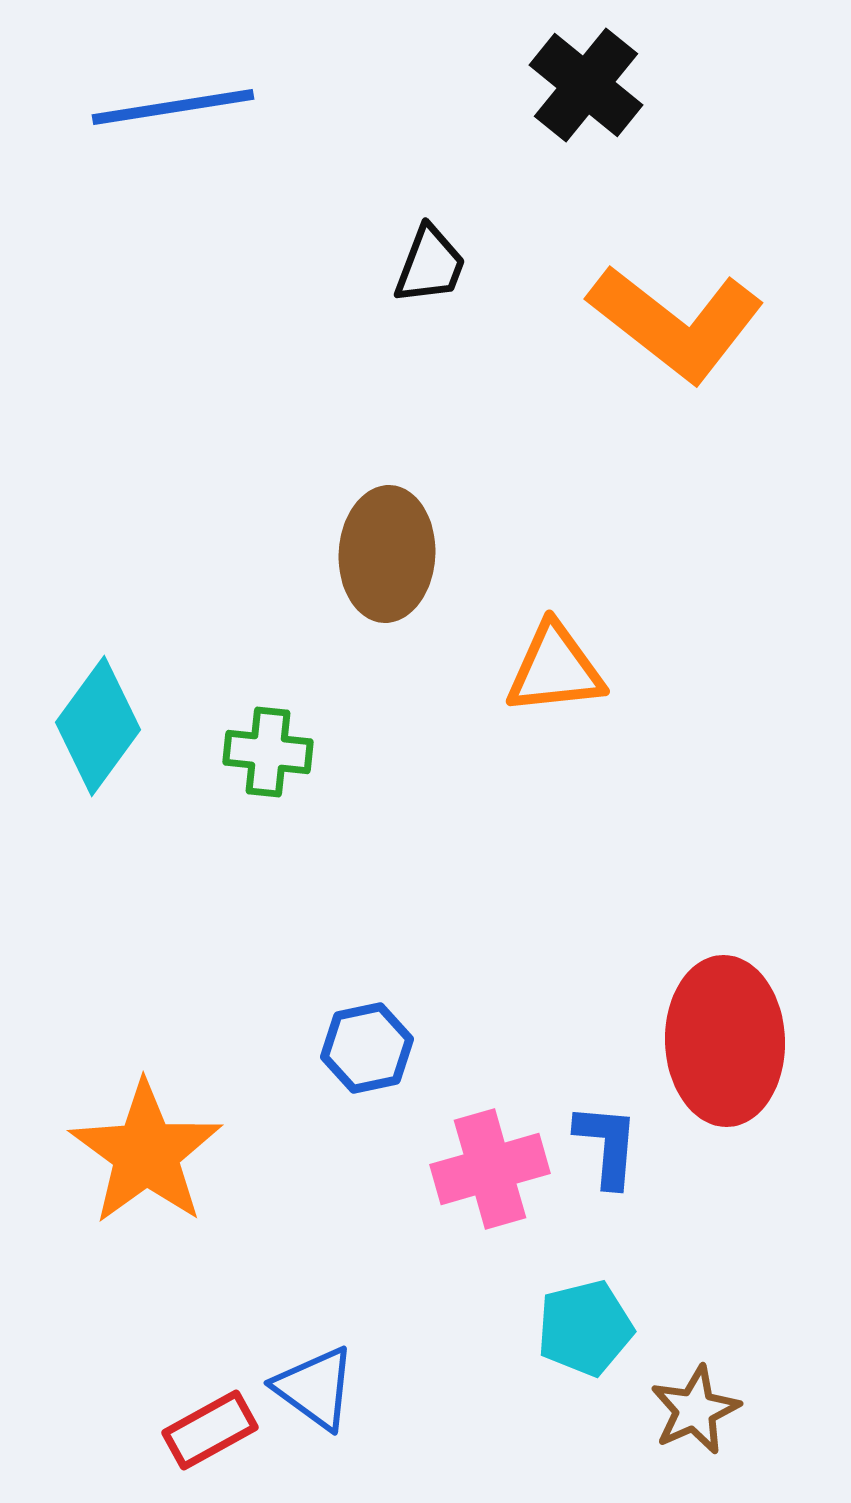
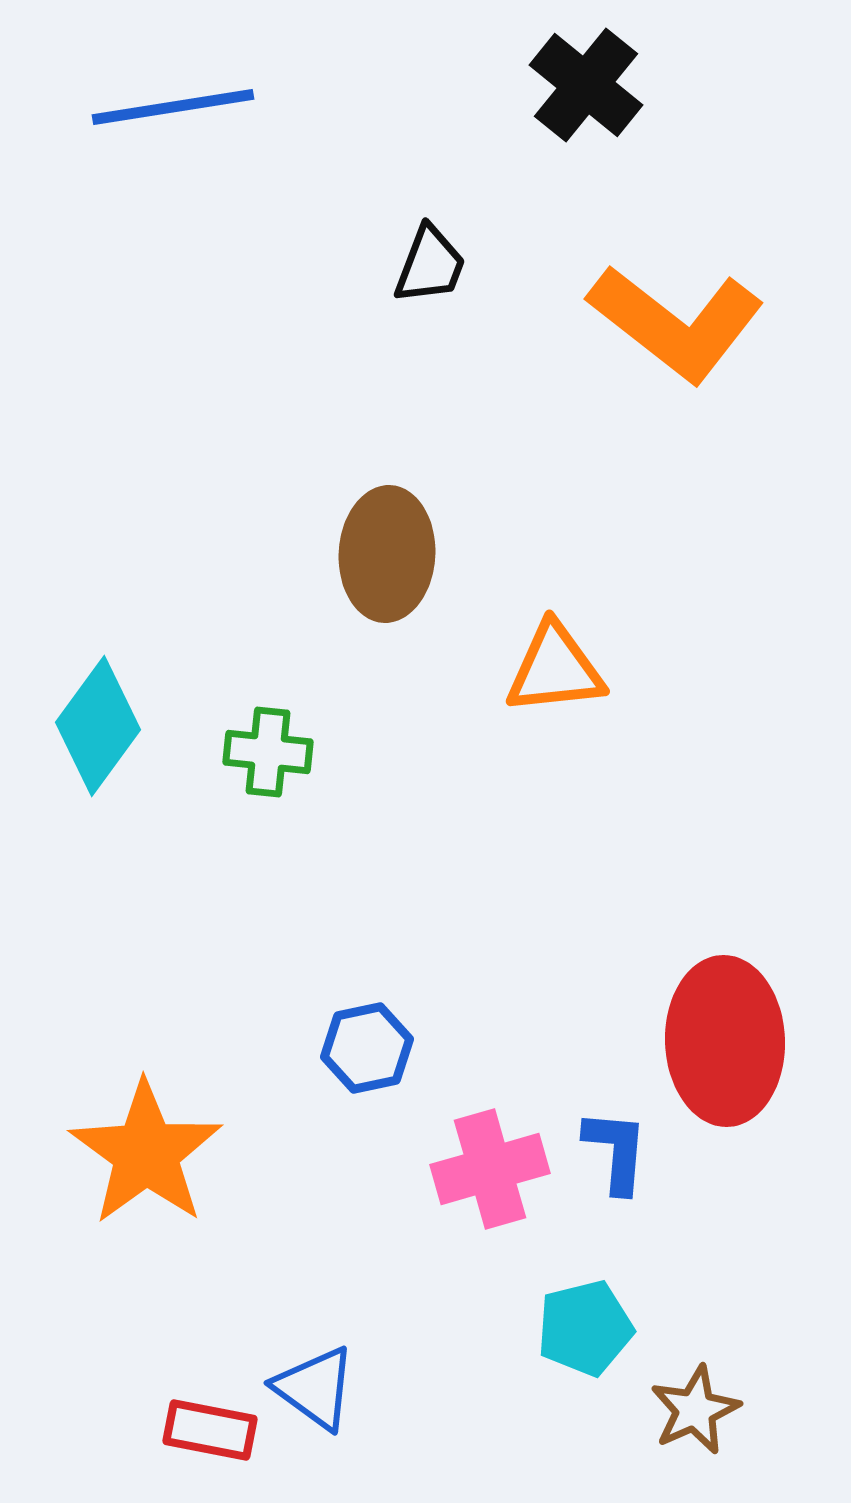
blue L-shape: moved 9 px right, 6 px down
red rectangle: rotated 40 degrees clockwise
